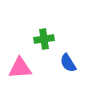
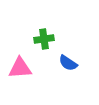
blue semicircle: rotated 24 degrees counterclockwise
